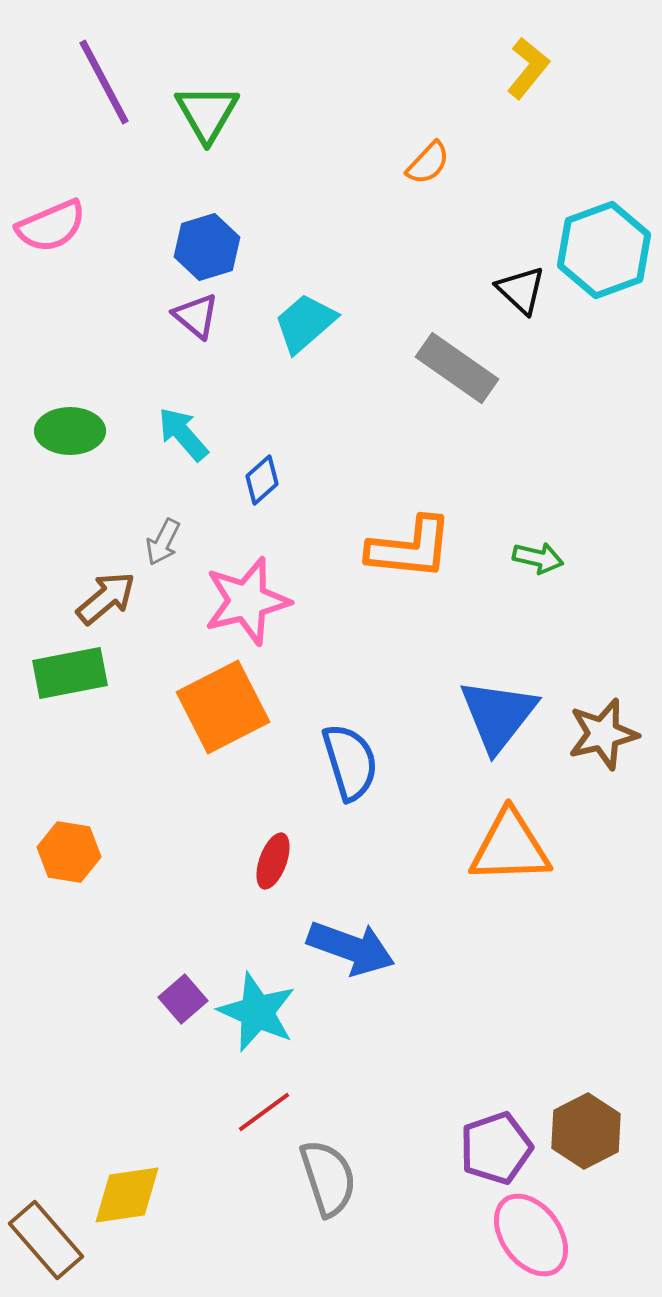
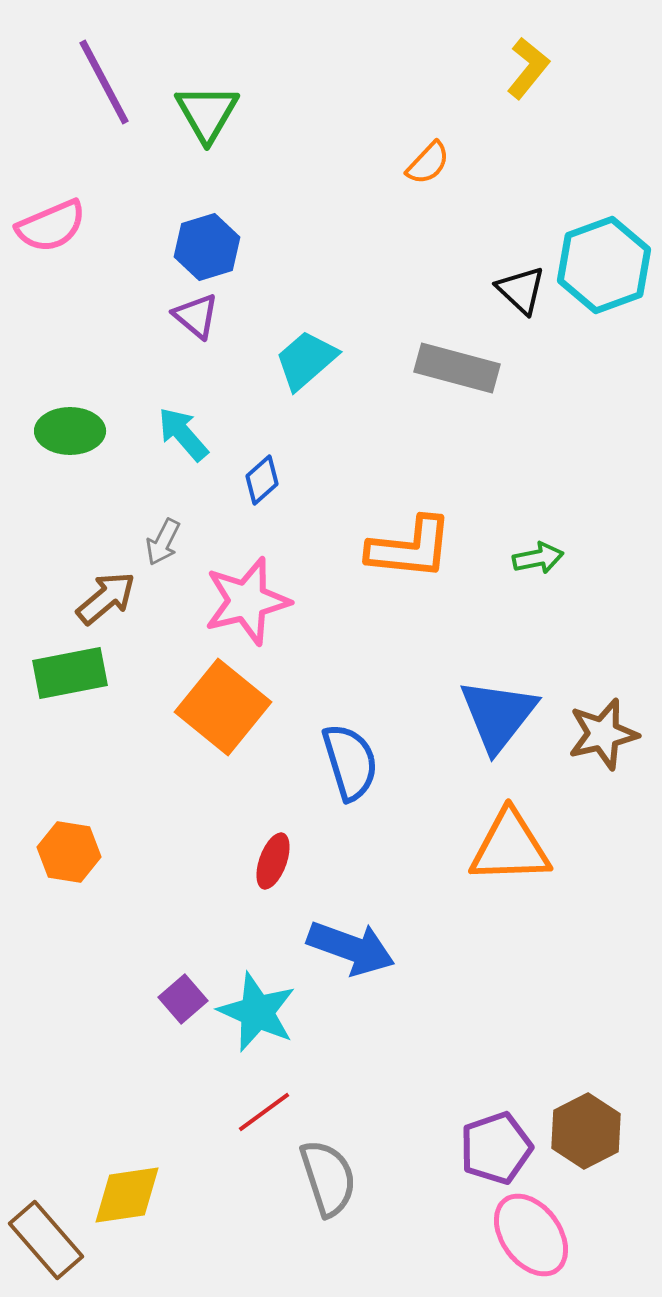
cyan hexagon: moved 15 px down
cyan trapezoid: moved 1 px right, 37 px down
gray rectangle: rotated 20 degrees counterclockwise
green arrow: rotated 24 degrees counterclockwise
orange square: rotated 24 degrees counterclockwise
